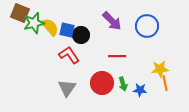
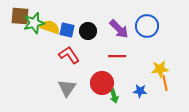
brown square: moved 3 px down; rotated 18 degrees counterclockwise
purple arrow: moved 7 px right, 8 px down
yellow semicircle: rotated 30 degrees counterclockwise
black circle: moved 7 px right, 4 px up
green arrow: moved 9 px left, 12 px down
blue star: moved 1 px down
